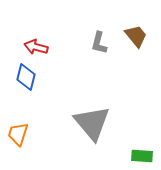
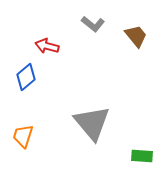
gray L-shape: moved 6 px left, 19 px up; rotated 65 degrees counterclockwise
red arrow: moved 11 px right, 1 px up
blue diamond: rotated 36 degrees clockwise
orange trapezoid: moved 5 px right, 2 px down
